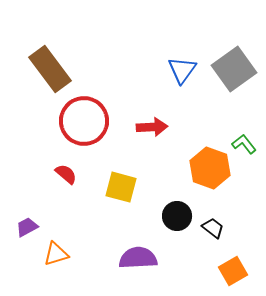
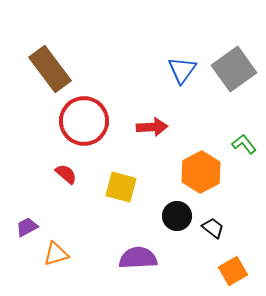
orange hexagon: moved 9 px left, 4 px down; rotated 12 degrees clockwise
